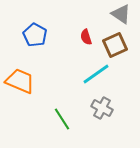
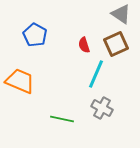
red semicircle: moved 2 px left, 8 px down
brown square: moved 1 px right, 1 px up
cyan line: rotated 32 degrees counterclockwise
green line: rotated 45 degrees counterclockwise
